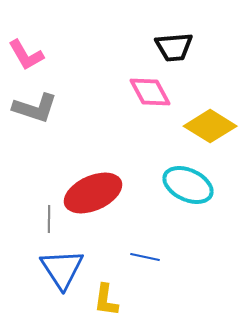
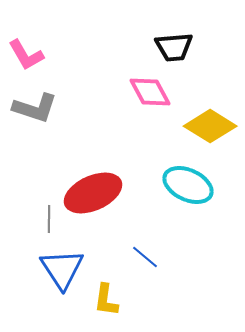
blue line: rotated 28 degrees clockwise
